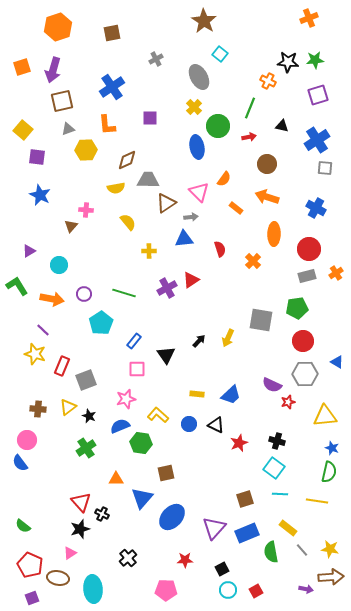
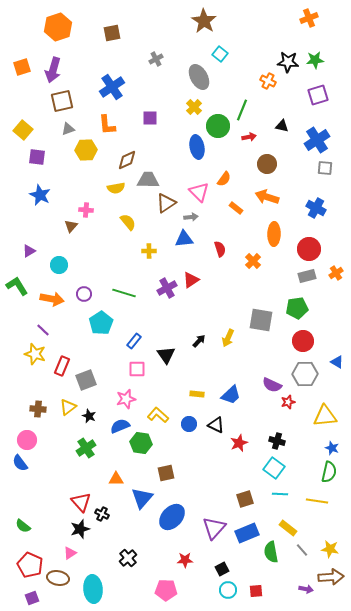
green line at (250, 108): moved 8 px left, 2 px down
red square at (256, 591): rotated 24 degrees clockwise
